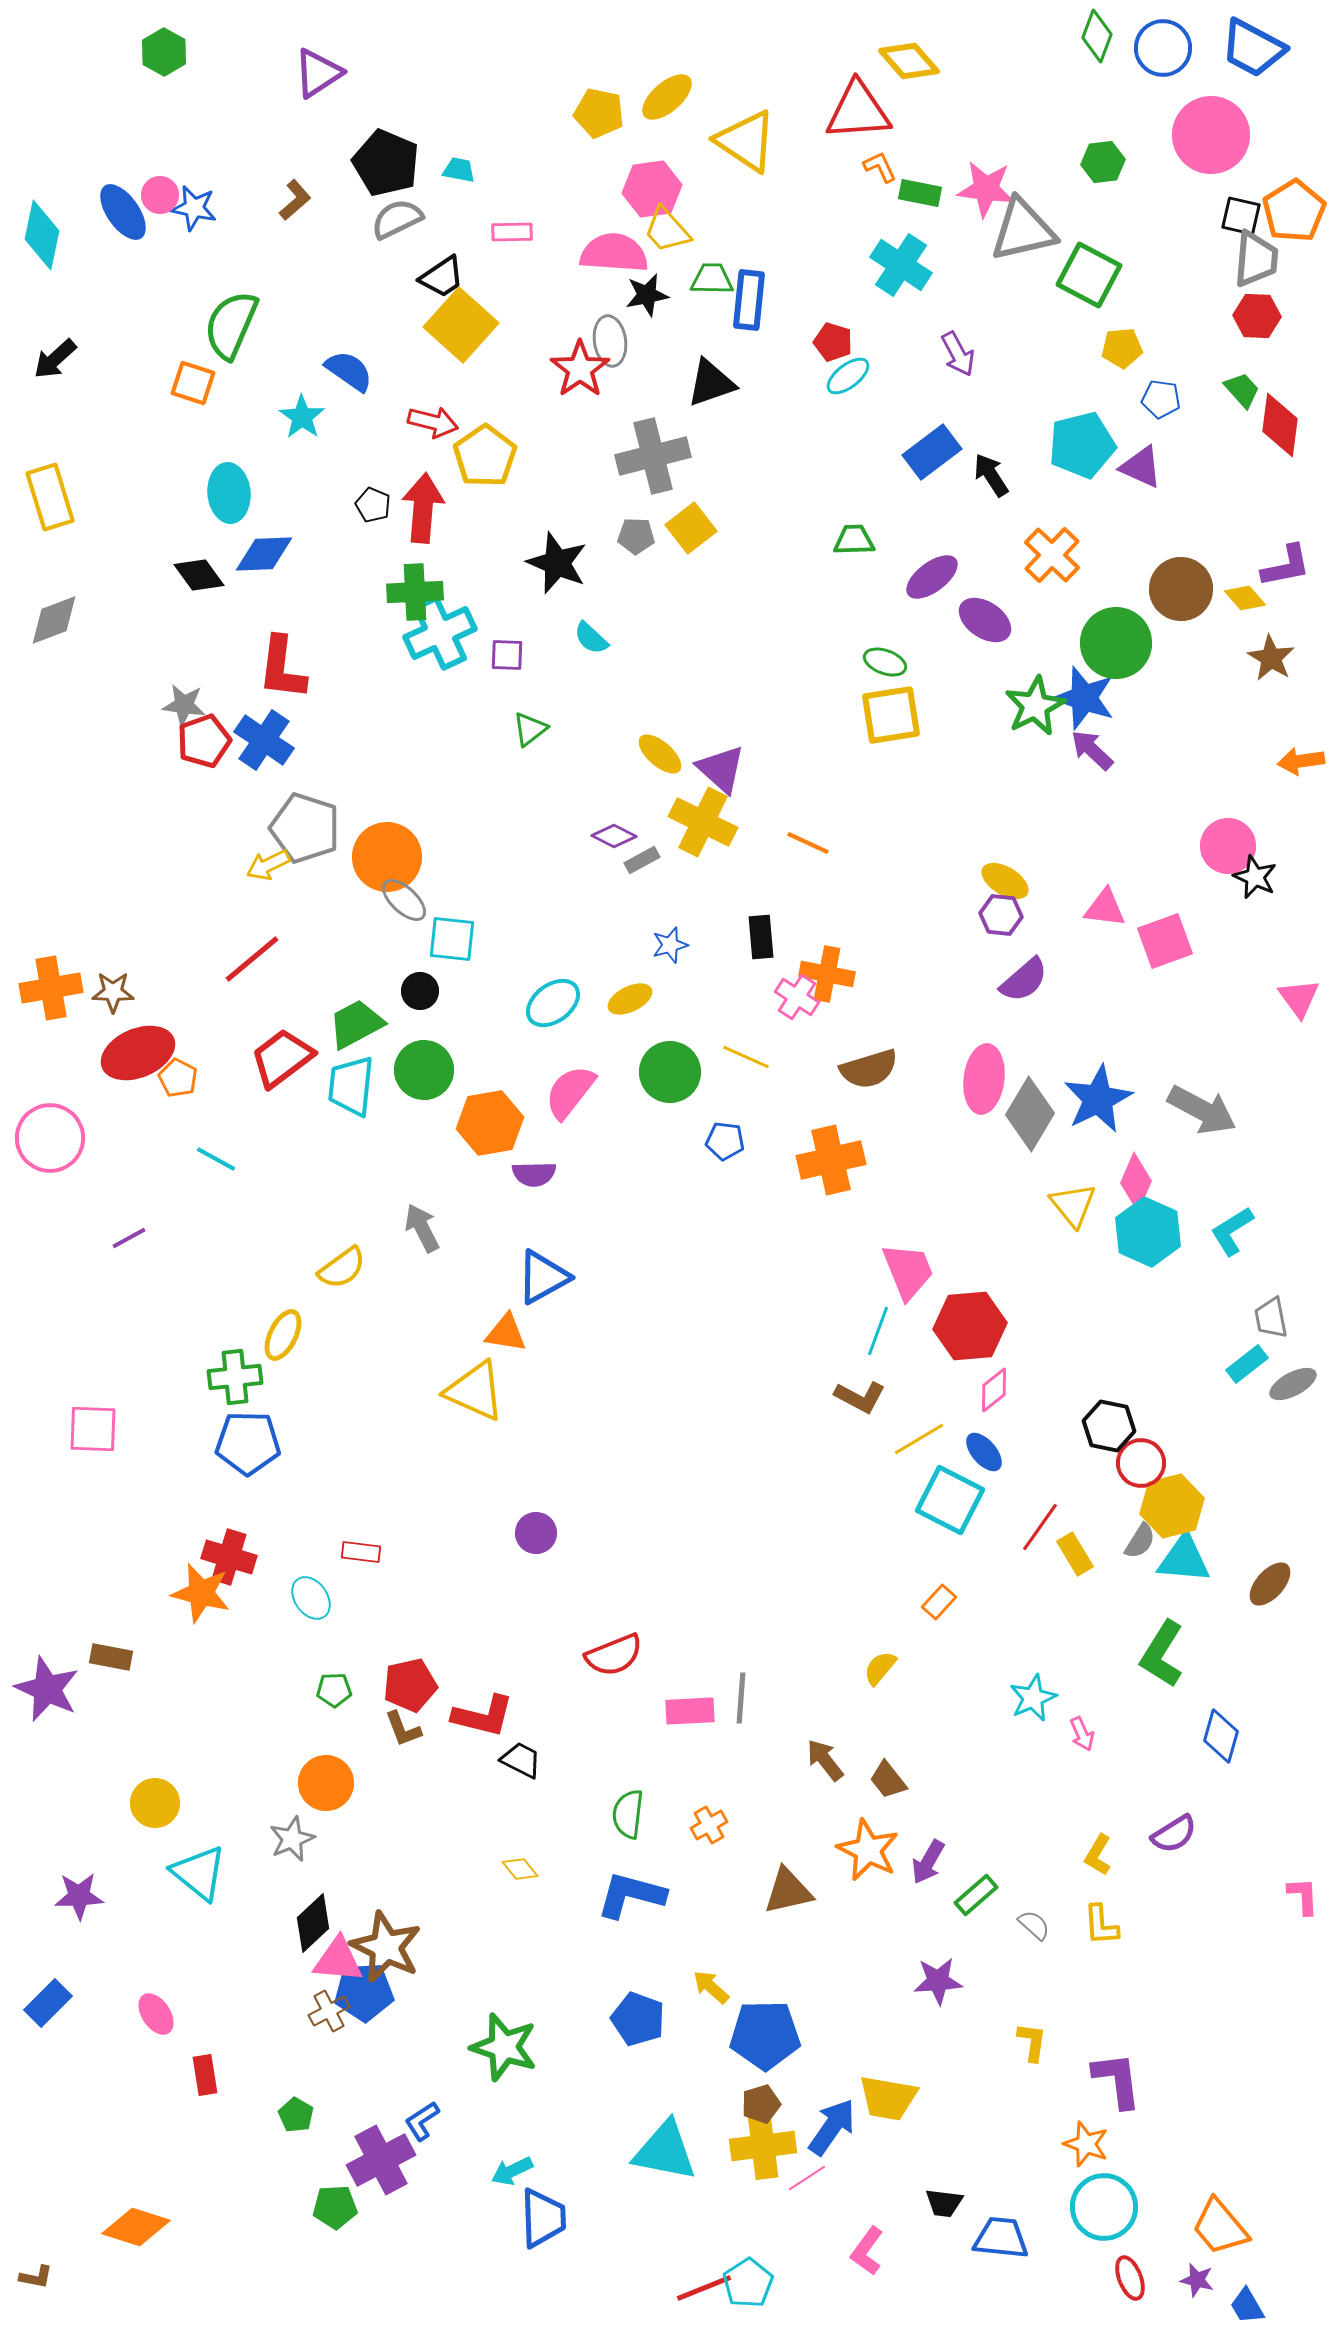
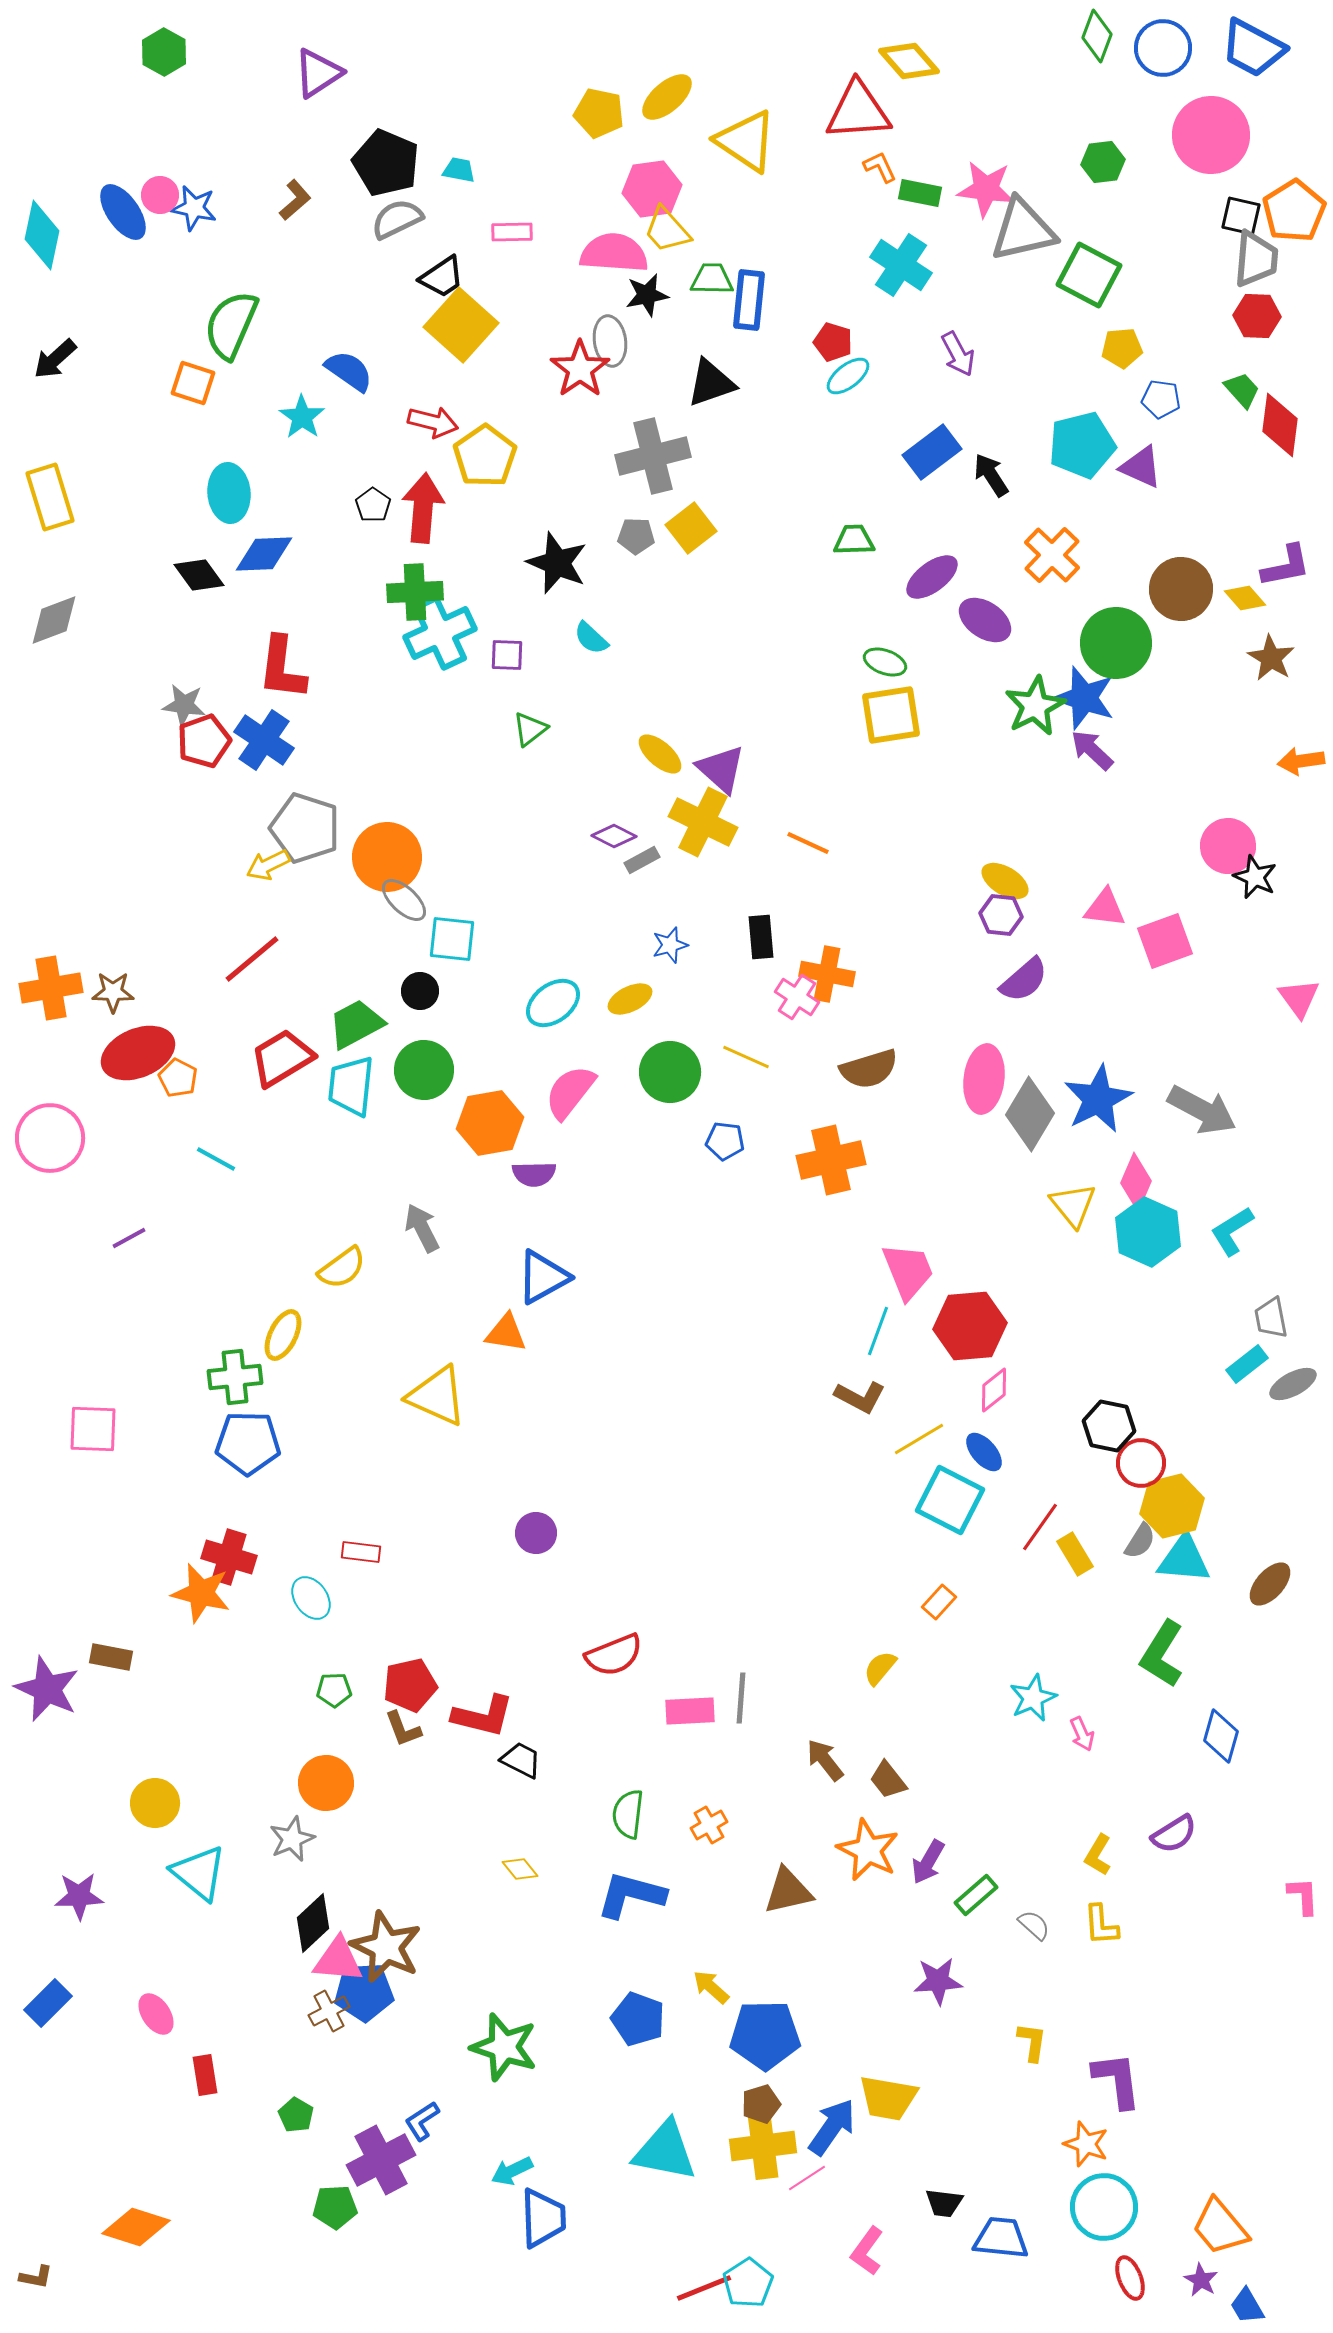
black pentagon at (373, 505): rotated 12 degrees clockwise
red trapezoid at (282, 1058): rotated 6 degrees clockwise
yellow triangle at (475, 1391): moved 38 px left, 5 px down
purple star at (1197, 2280): moved 4 px right; rotated 16 degrees clockwise
